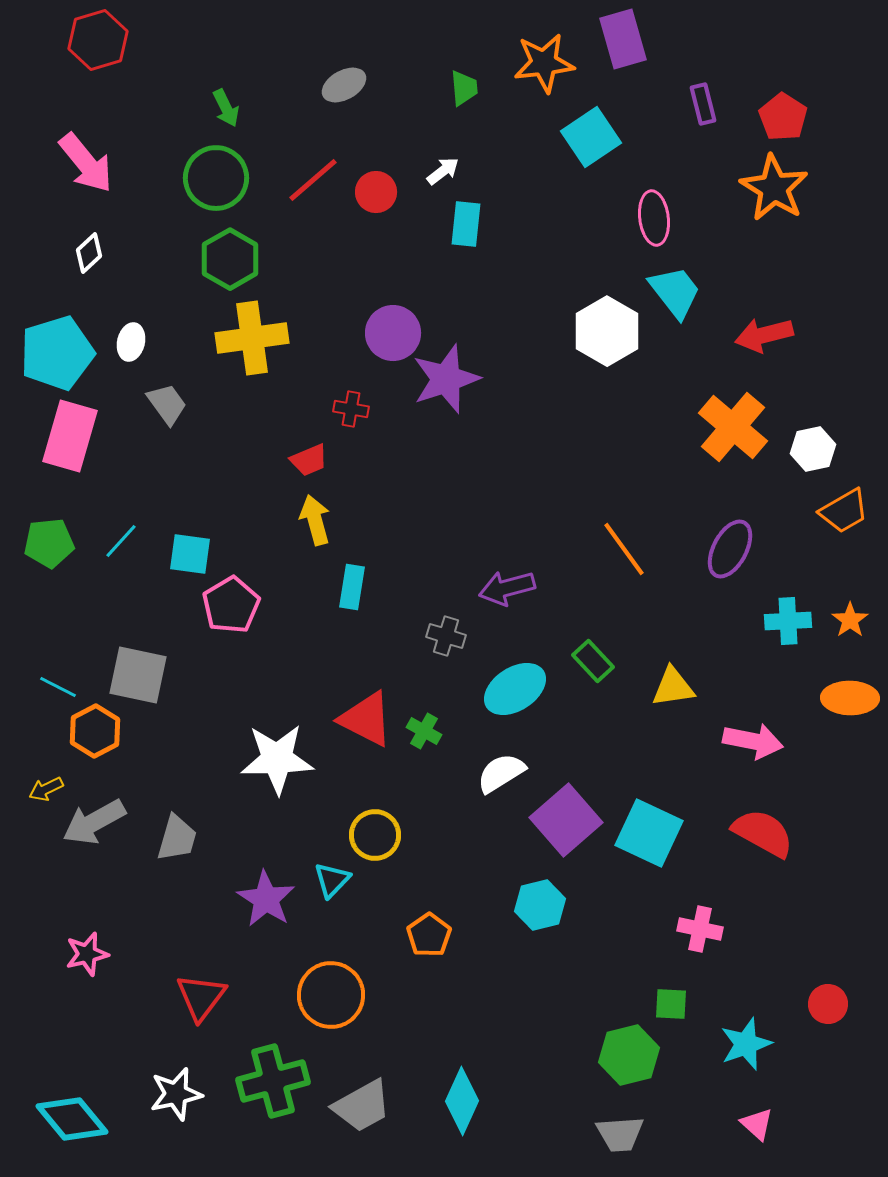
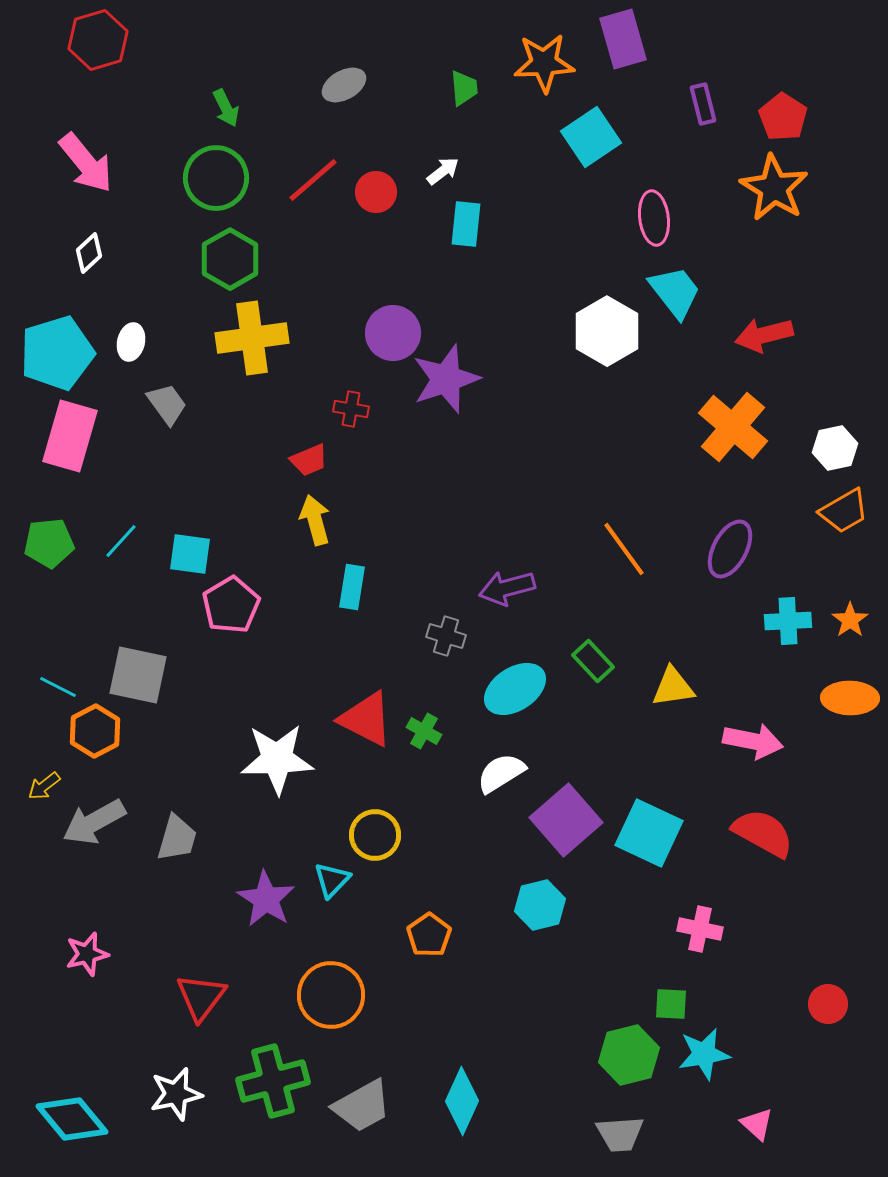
orange star at (544, 63): rotated 4 degrees clockwise
white hexagon at (813, 449): moved 22 px right, 1 px up
yellow arrow at (46, 789): moved 2 px left, 3 px up; rotated 12 degrees counterclockwise
cyan star at (746, 1044): moved 42 px left, 10 px down; rotated 10 degrees clockwise
